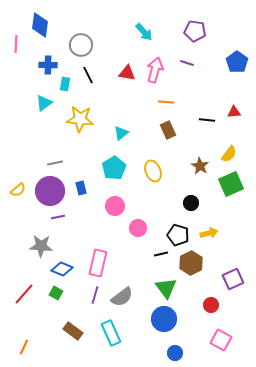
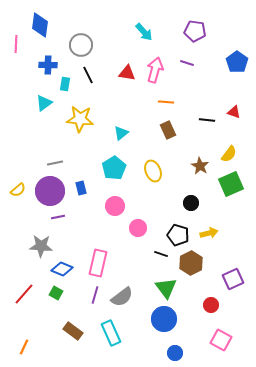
red triangle at (234, 112): rotated 24 degrees clockwise
black line at (161, 254): rotated 32 degrees clockwise
